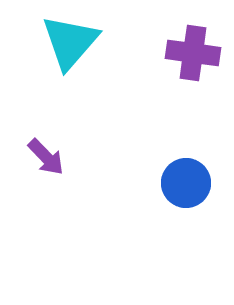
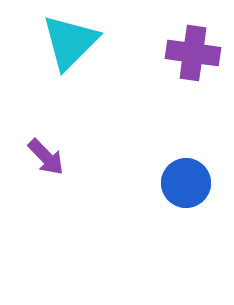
cyan triangle: rotated 4 degrees clockwise
